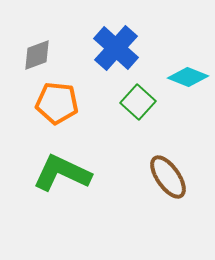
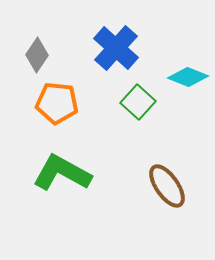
gray diamond: rotated 36 degrees counterclockwise
green L-shape: rotated 4 degrees clockwise
brown ellipse: moved 1 px left, 9 px down
